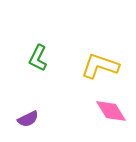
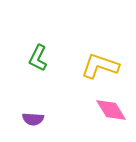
pink diamond: moved 1 px up
purple semicircle: moved 5 px right; rotated 30 degrees clockwise
